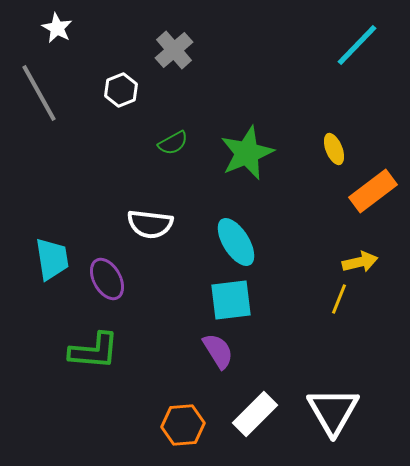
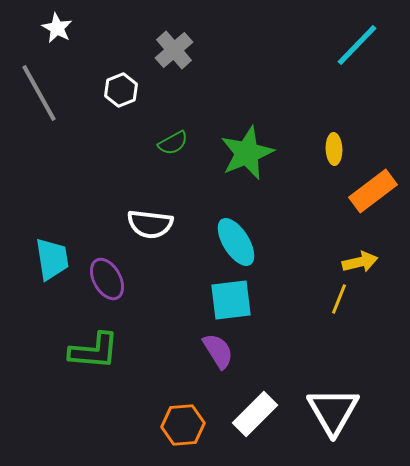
yellow ellipse: rotated 20 degrees clockwise
